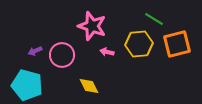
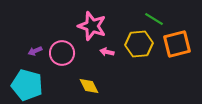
pink circle: moved 2 px up
